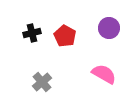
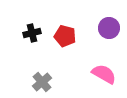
red pentagon: rotated 15 degrees counterclockwise
